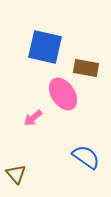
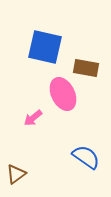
pink ellipse: rotated 8 degrees clockwise
brown triangle: rotated 35 degrees clockwise
